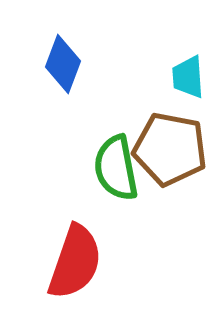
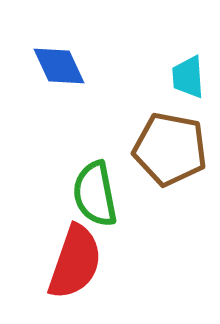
blue diamond: moved 4 px left, 2 px down; rotated 46 degrees counterclockwise
green semicircle: moved 21 px left, 26 px down
